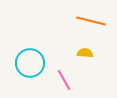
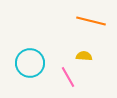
yellow semicircle: moved 1 px left, 3 px down
pink line: moved 4 px right, 3 px up
